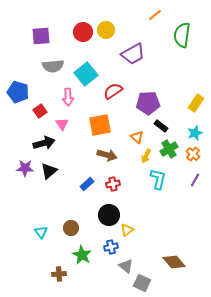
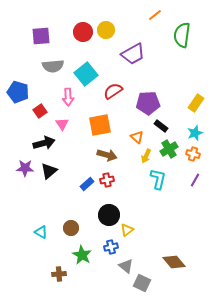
orange cross: rotated 24 degrees counterclockwise
red cross: moved 6 px left, 4 px up
cyan triangle: rotated 24 degrees counterclockwise
